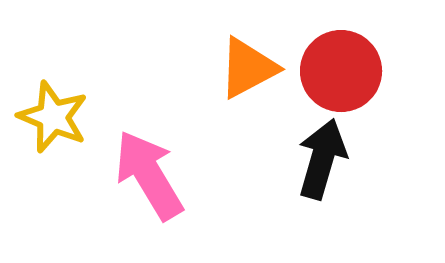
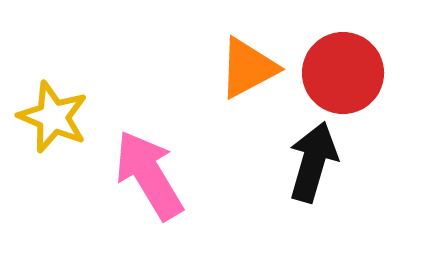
red circle: moved 2 px right, 2 px down
black arrow: moved 9 px left, 3 px down
